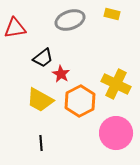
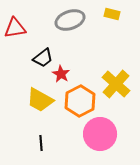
yellow cross: rotated 16 degrees clockwise
pink circle: moved 16 px left, 1 px down
